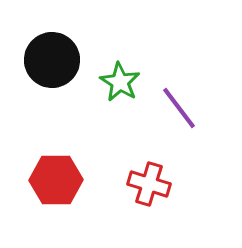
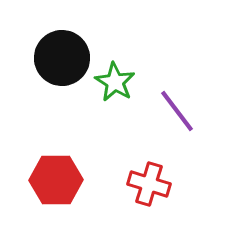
black circle: moved 10 px right, 2 px up
green star: moved 5 px left
purple line: moved 2 px left, 3 px down
